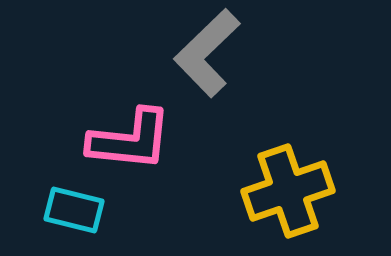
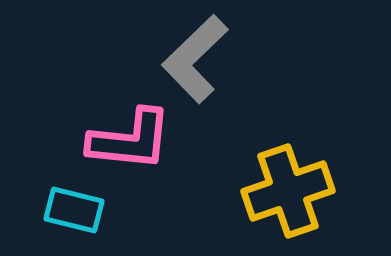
gray L-shape: moved 12 px left, 6 px down
